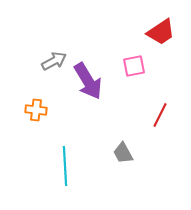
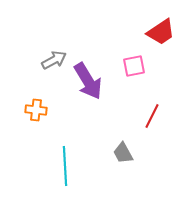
gray arrow: moved 1 px up
red line: moved 8 px left, 1 px down
